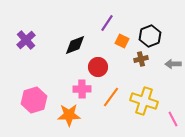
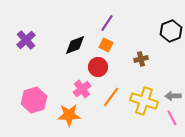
black hexagon: moved 21 px right, 5 px up
orange square: moved 16 px left, 4 px down
gray arrow: moved 32 px down
pink cross: rotated 36 degrees counterclockwise
pink line: moved 1 px left, 1 px up
